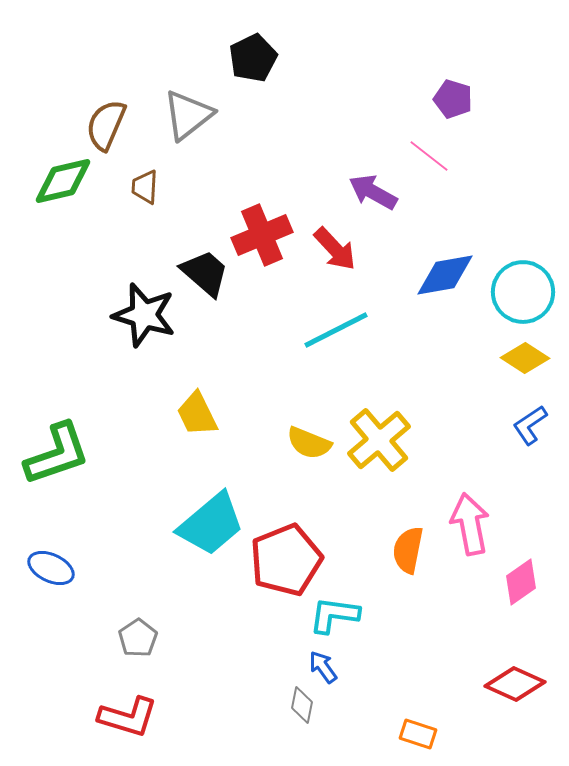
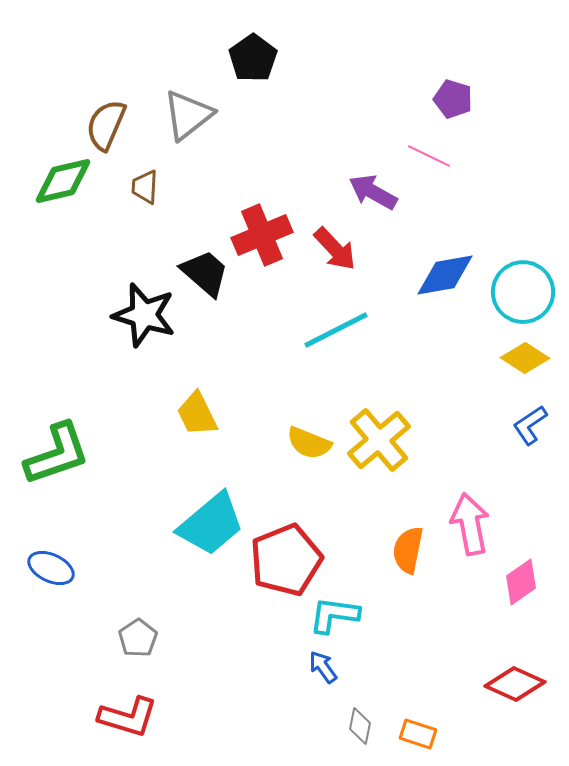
black pentagon: rotated 9 degrees counterclockwise
pink line: rotated 12 degrees counterclockwise
gray diamond: moved 58 px right, 21 px down
